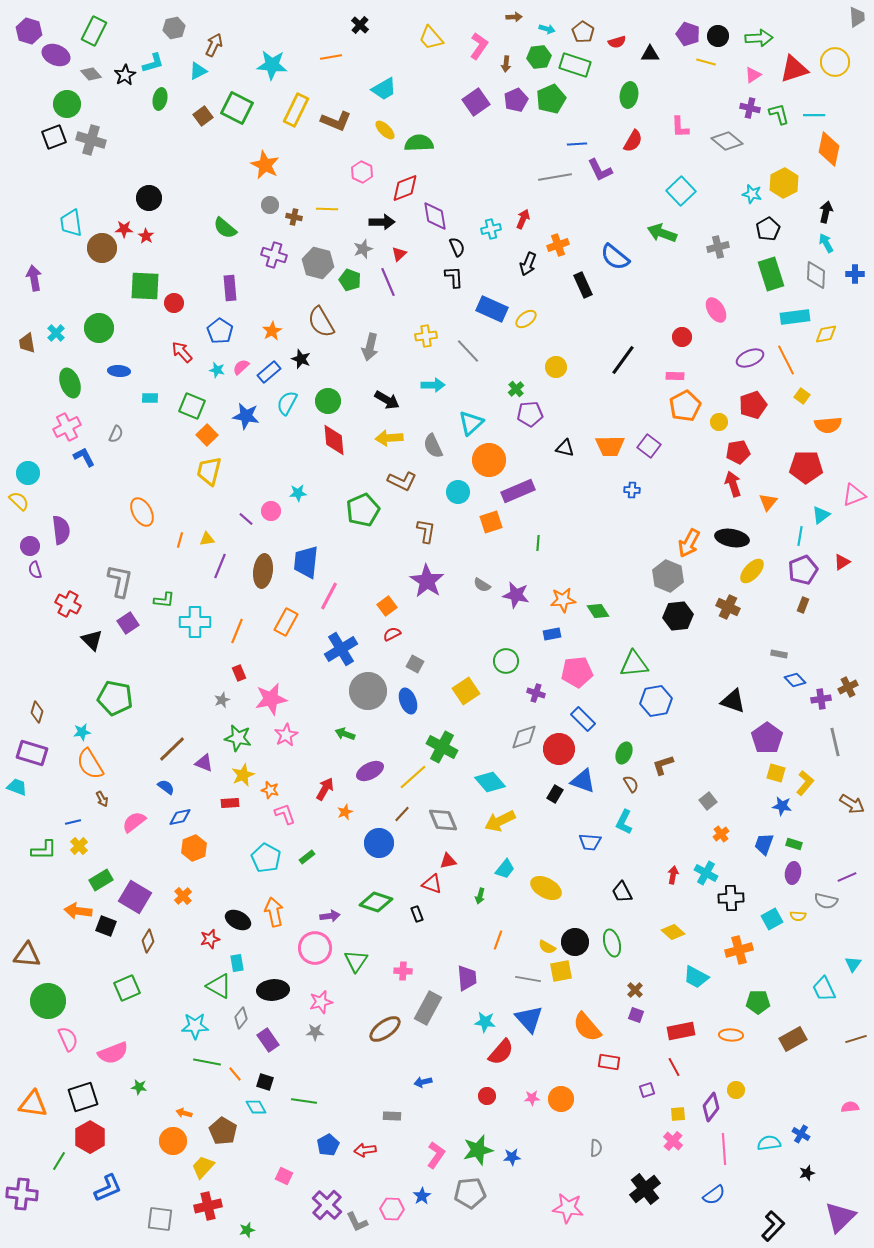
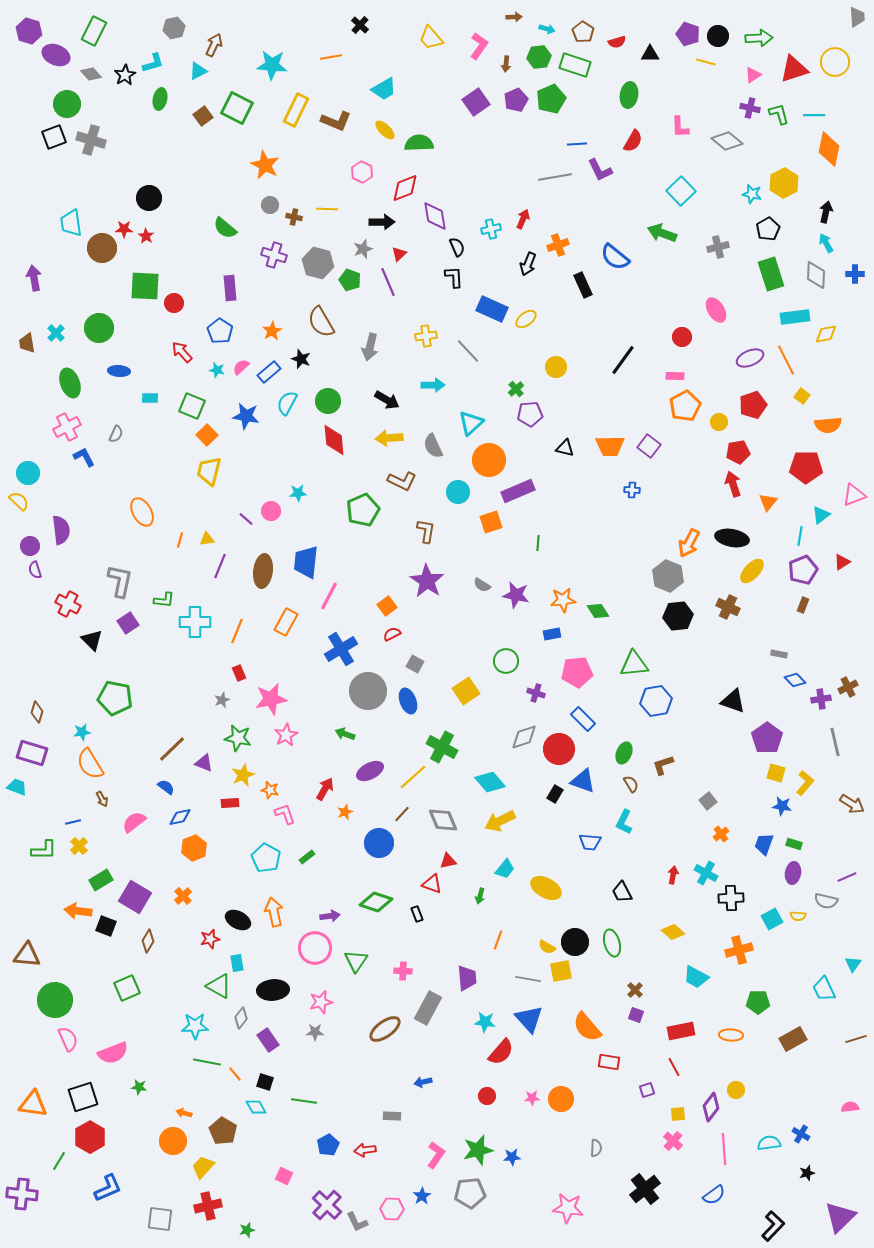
green circle at (48, 1001): moved 7 px right, 1 px up
